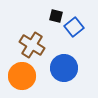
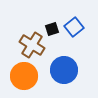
black square: moved 4 px left, 13 px down; rotated 32 degrees counterclockwise
blue circle: moved 2 px down
orange circle: moved 2 px right
